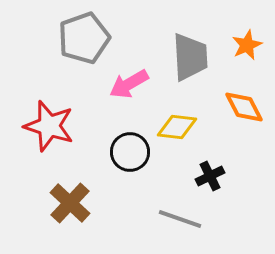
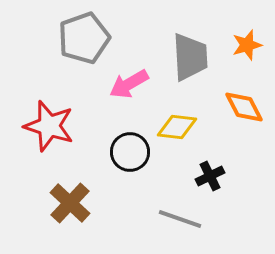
orange star: rotated 8 degrees clockwise
